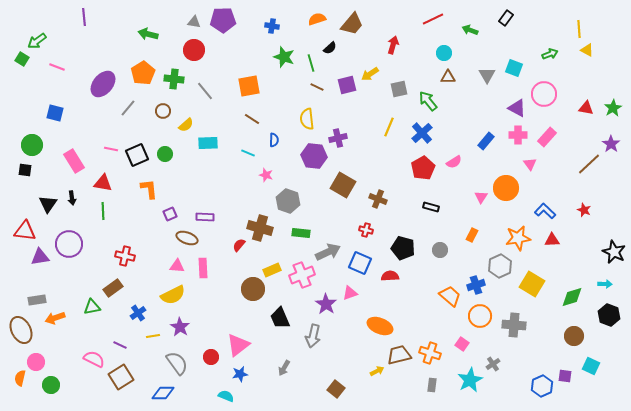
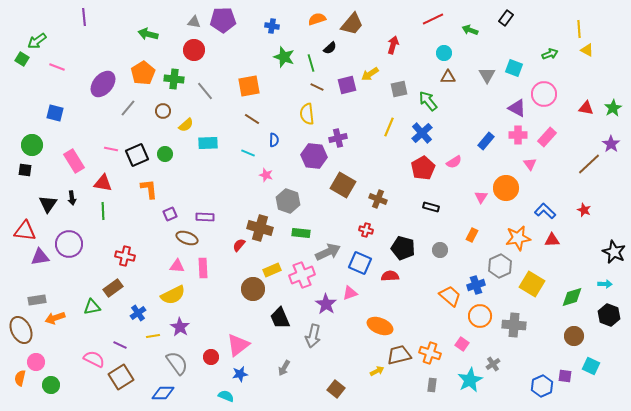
yellow semicircle at (307, 119): moved 5 px up
